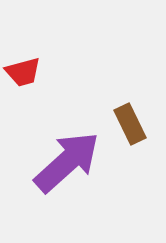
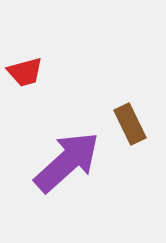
red trapezoid: moved 2 px right
